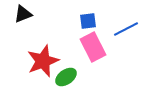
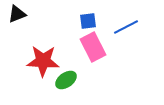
black triangle: moved 6 px left
blue line: moved 2 px up
red star: rotated 24 degrees clockwise
green ellipse: moved 3 px down
